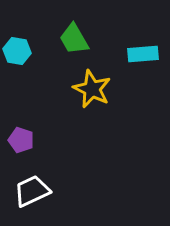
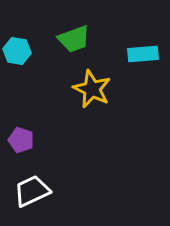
green trapezoid: rotated 80 degrees counterclockwise
